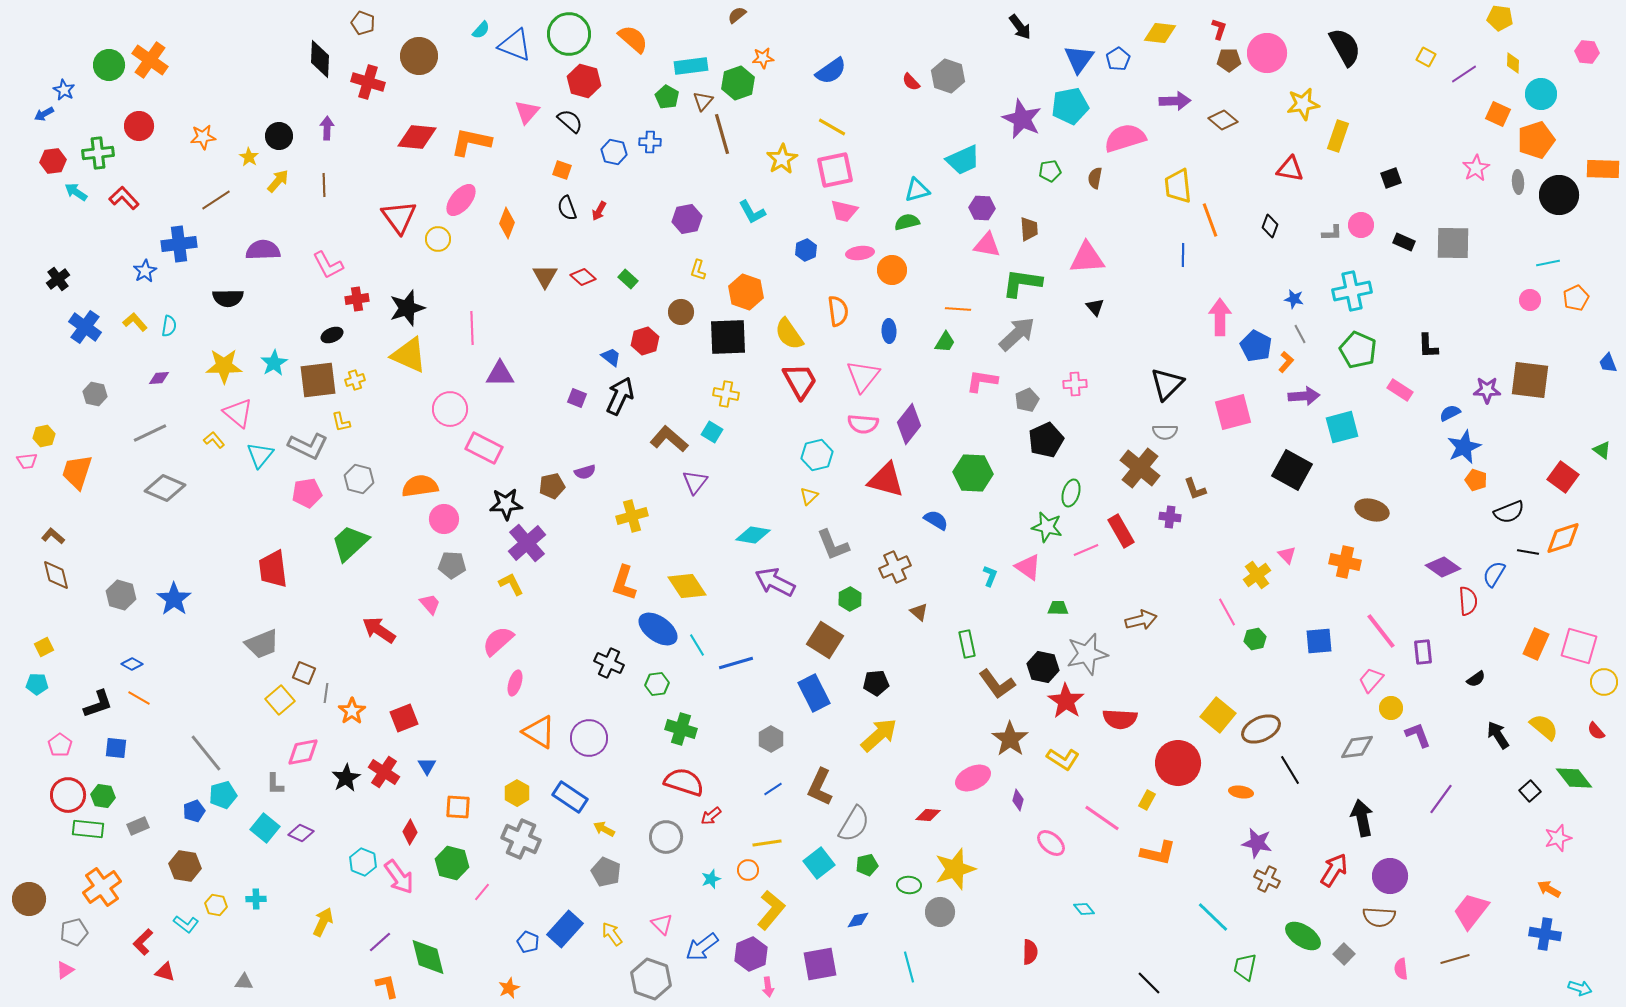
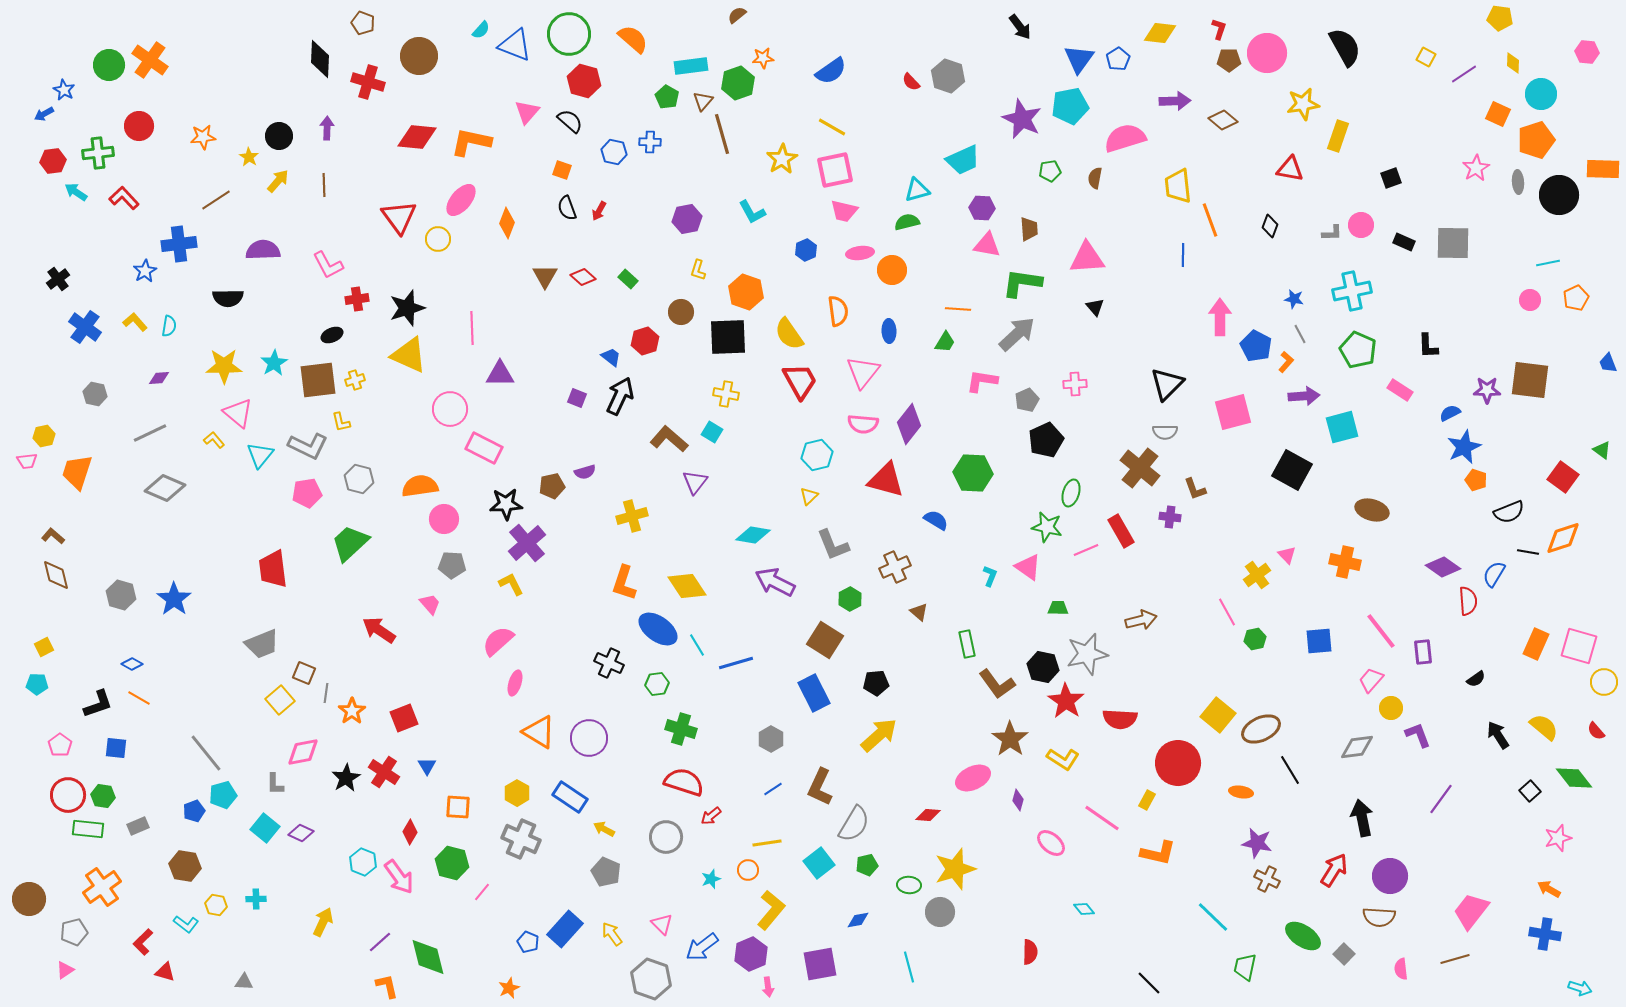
pink triangle at (863, 376): moved 4 px up
